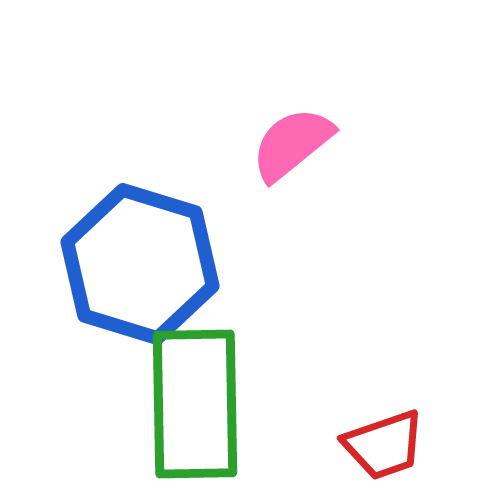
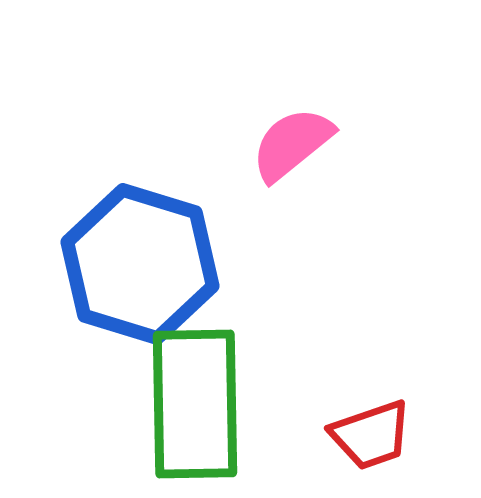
red trapezoid: moved 13 px left, 10 px up
